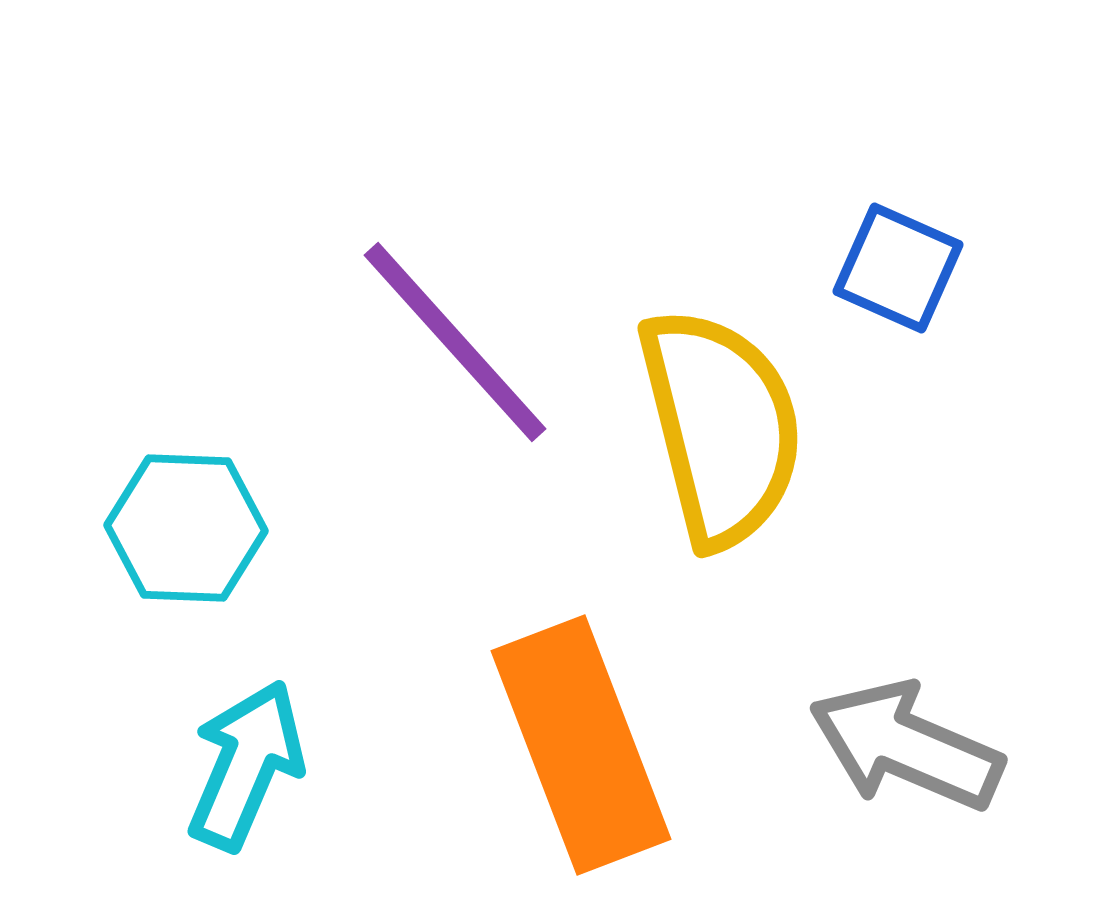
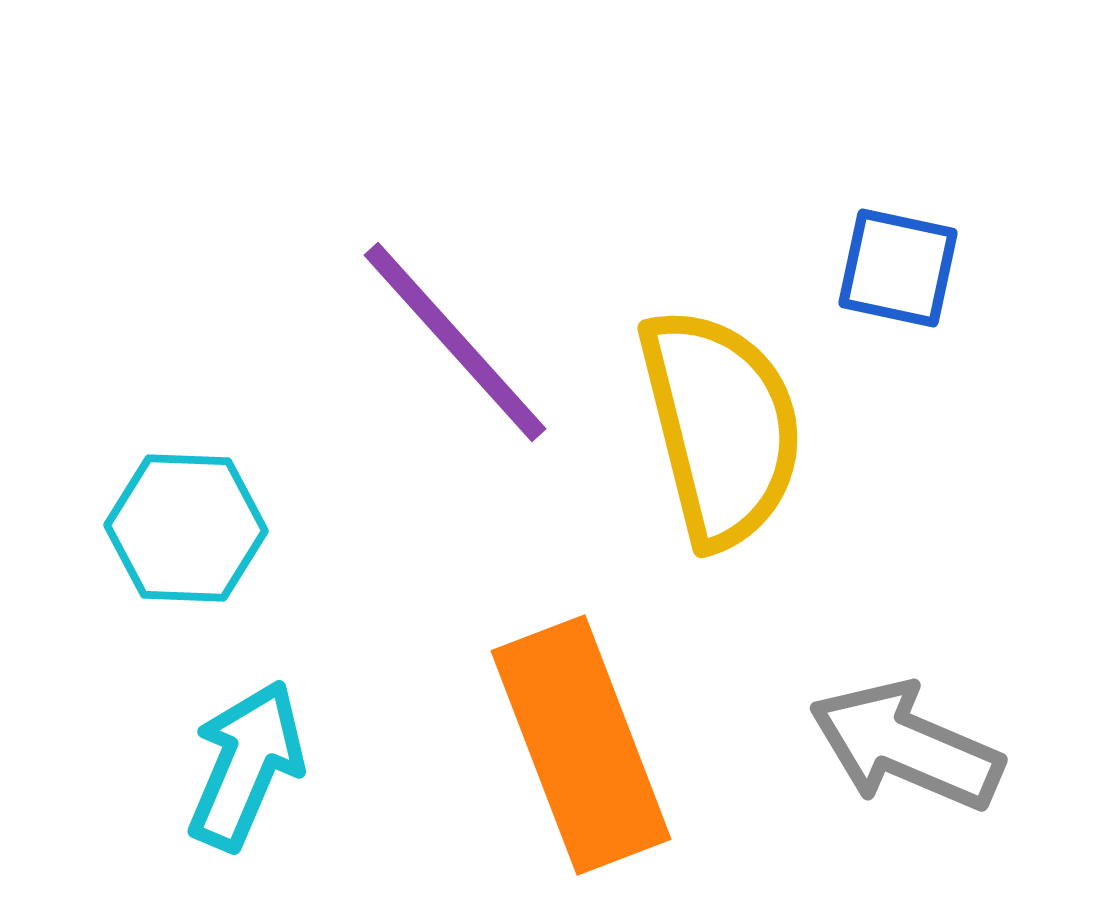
blue square: rotated 12 degrees counterclockwise
